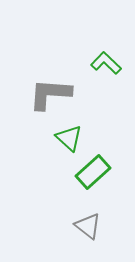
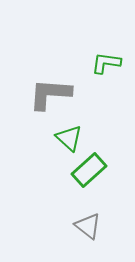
green L-shape: rotated 36 degrees counterclockwise
green rectangle: moved 4 px left, 2 px up
